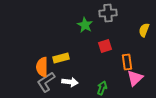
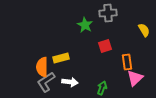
yellow semicircle: rotated 128 degrees clockwise
